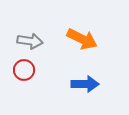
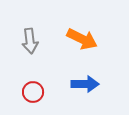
gray arrow: rotated 75 degrees clockwise
red circle: moved 9 px right, 22 px down
